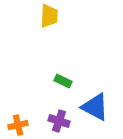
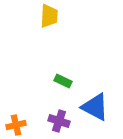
orange cross: moved 2 px left
